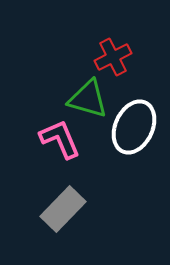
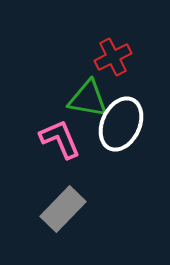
green triangle: rotated 6 degrees counterclockwise
white ellipse: moved 13 px left, 3 px up
